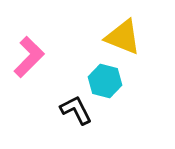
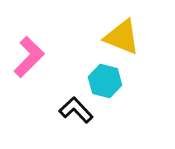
yellow triangle: moved 1 px left
black L-shape: rotated 16 degrees counterclockwise
